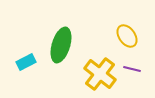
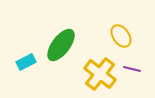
yellow ellipse: moved 6 px left
green ellipse: rotated 20 degrees clockwise
